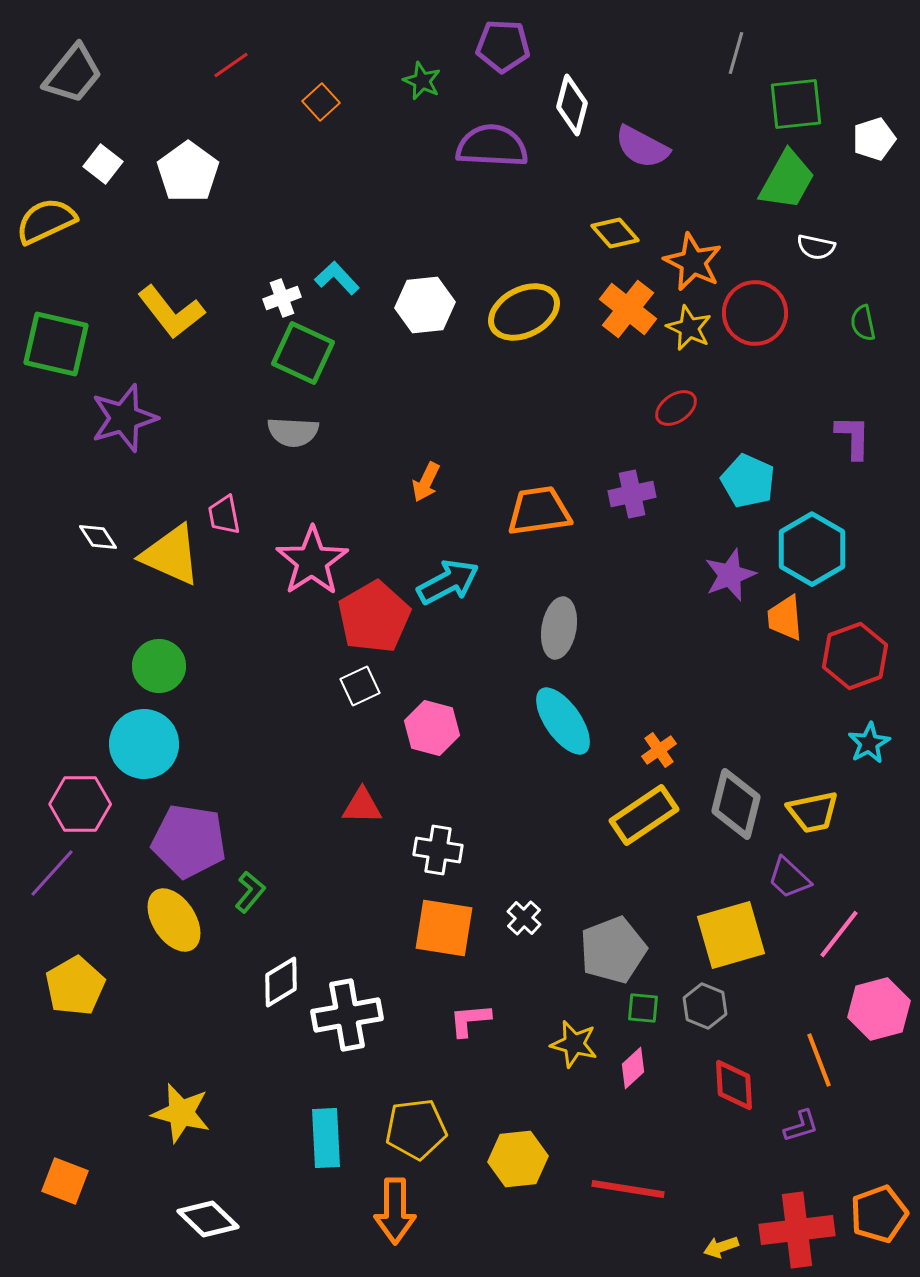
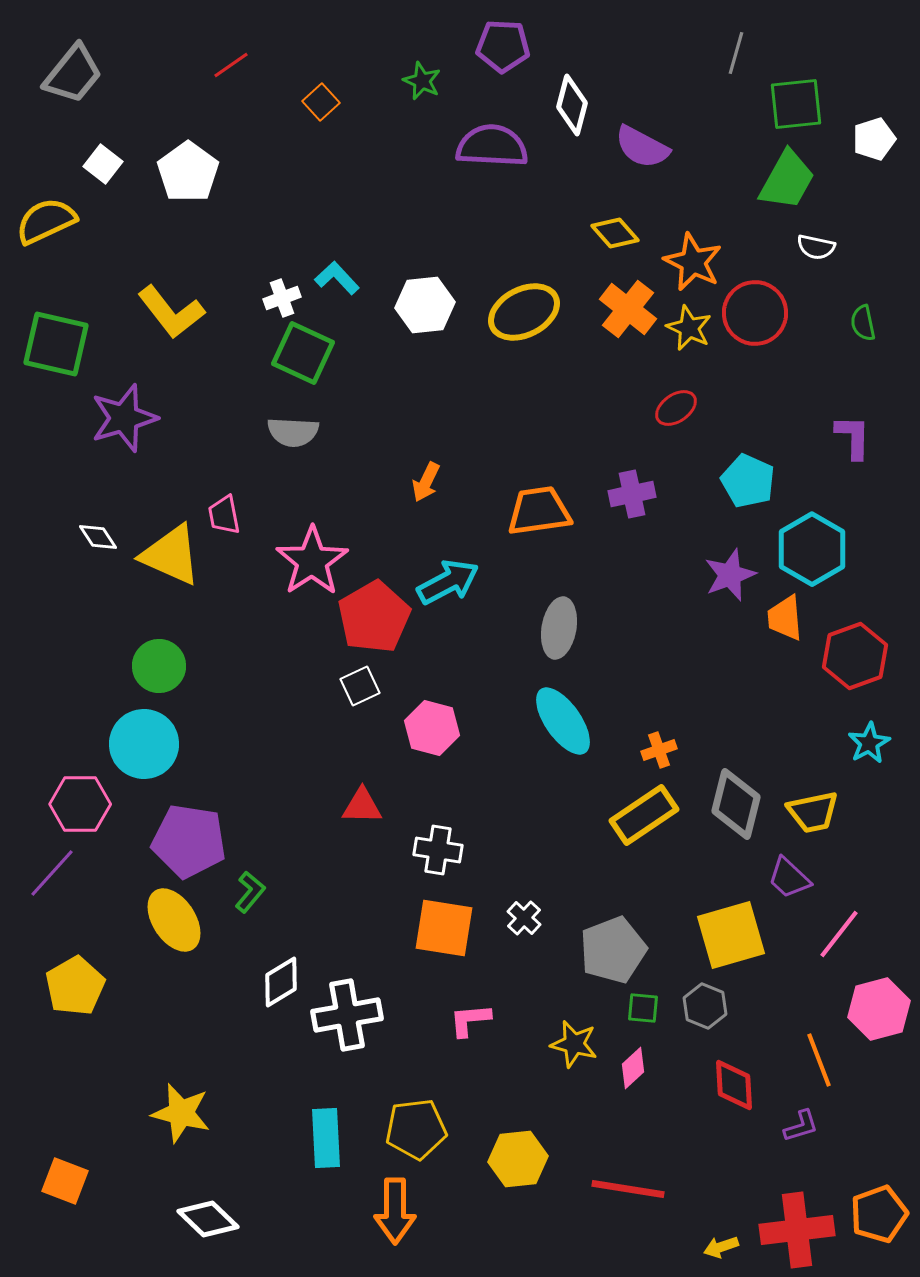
orange cross at (659, 750): rotated 16 degrees clockwise
